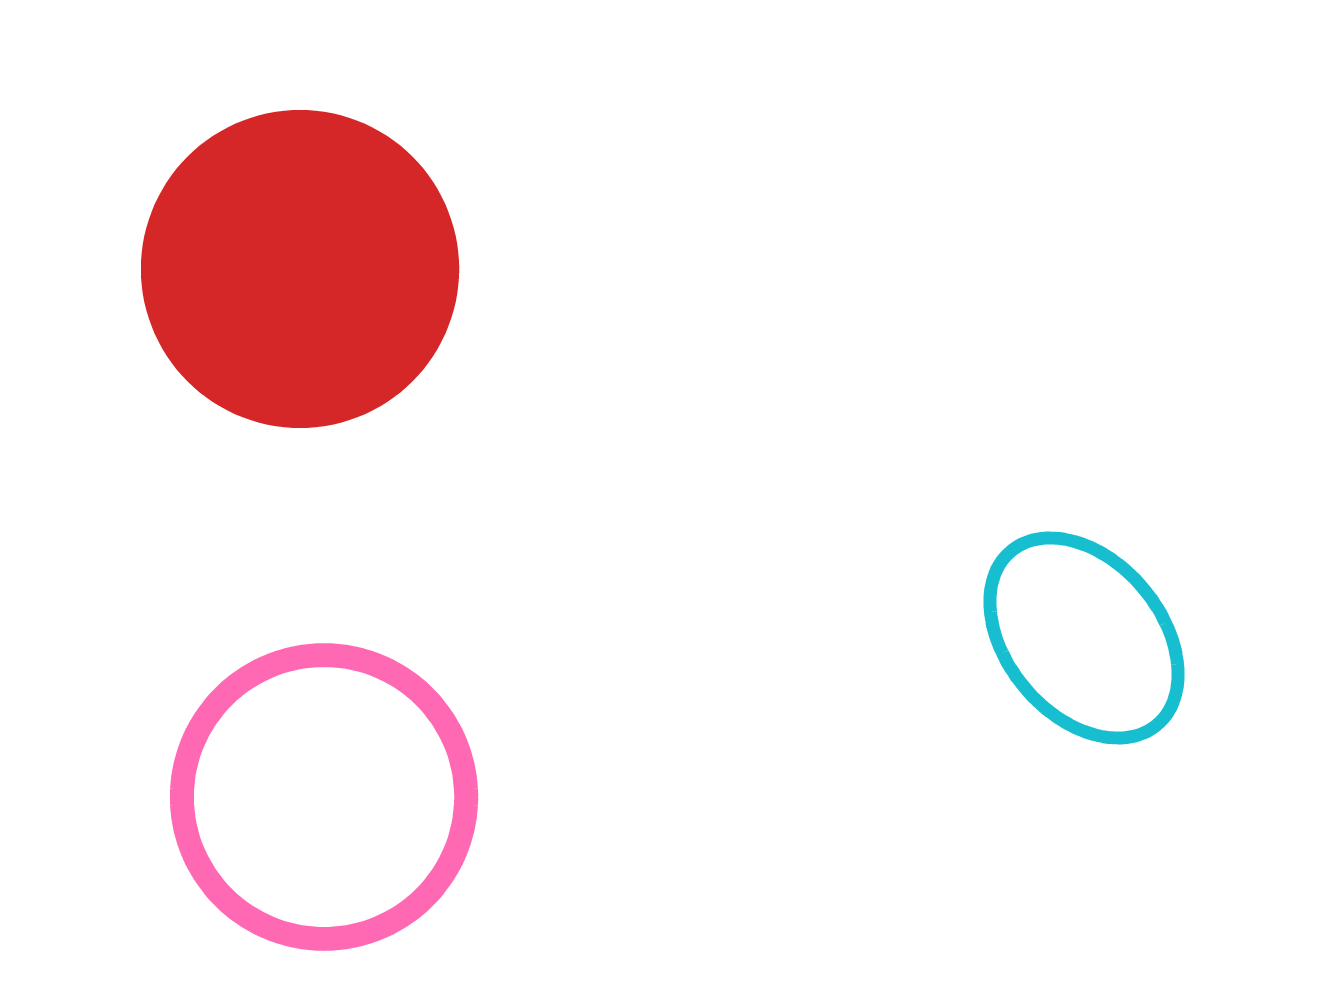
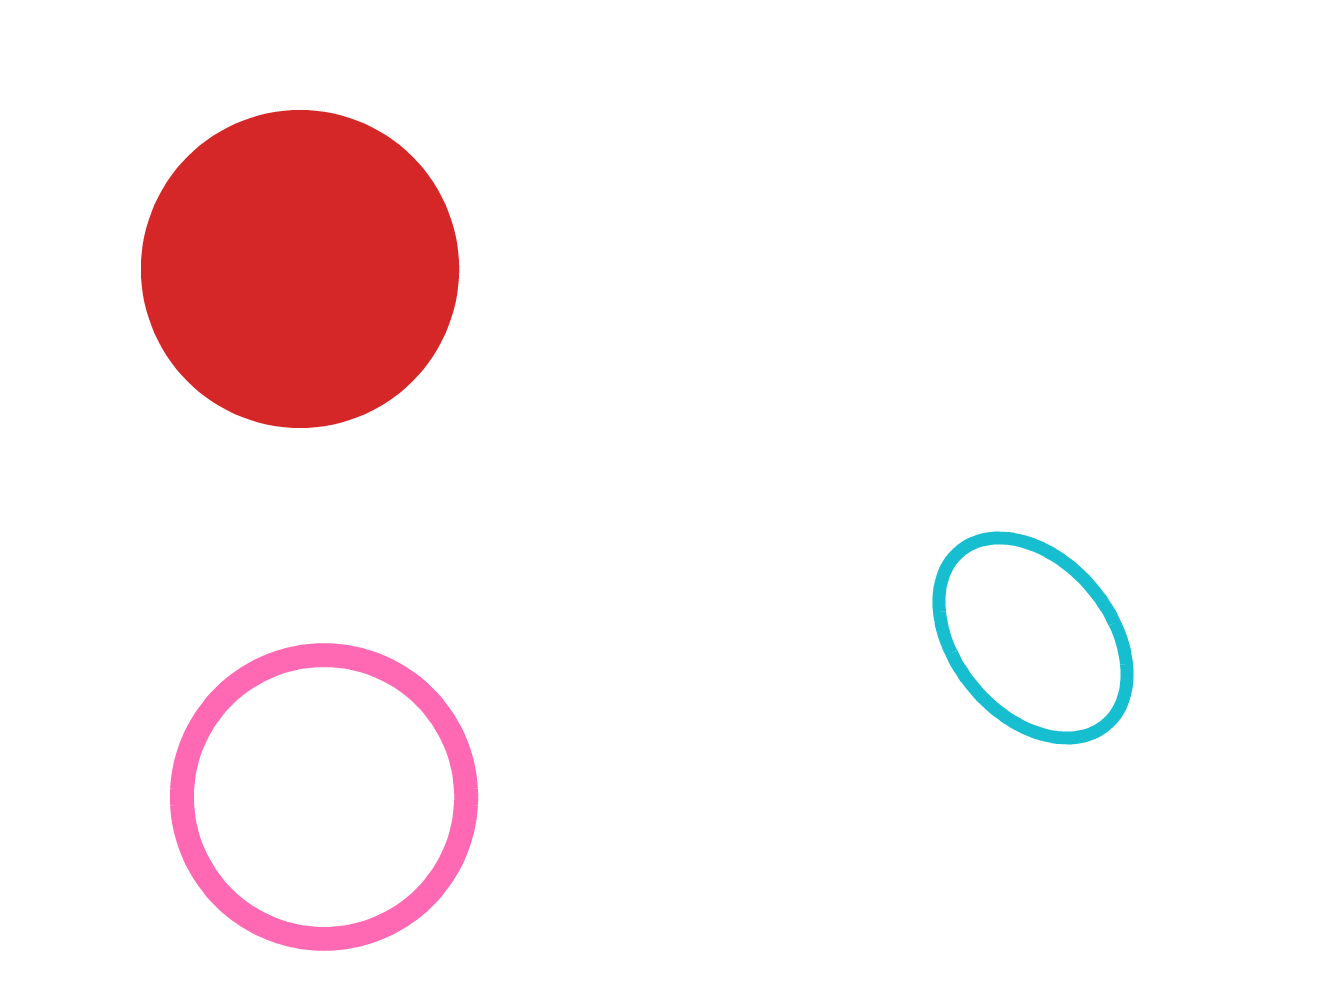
cyan ellipse: moved 51 px left
